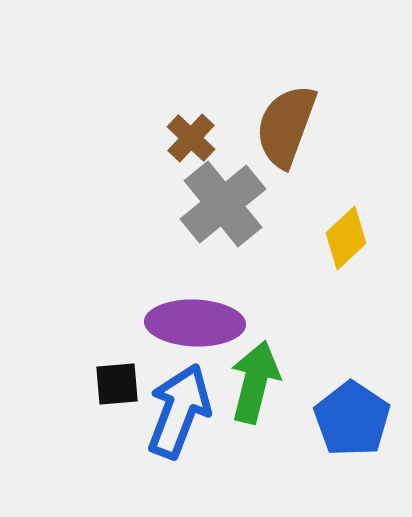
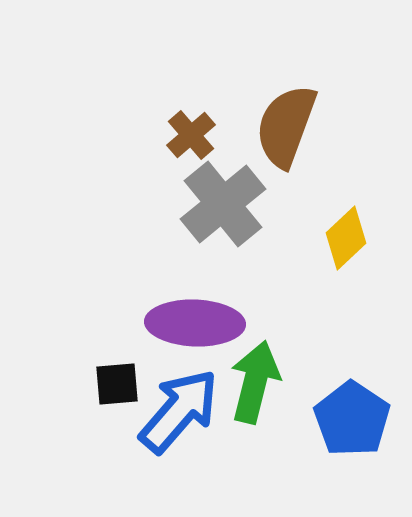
brown cross: moved 3 px up; rotated 6 degrees clockwise
blue arrow: rotated 20 degrees clockwise
